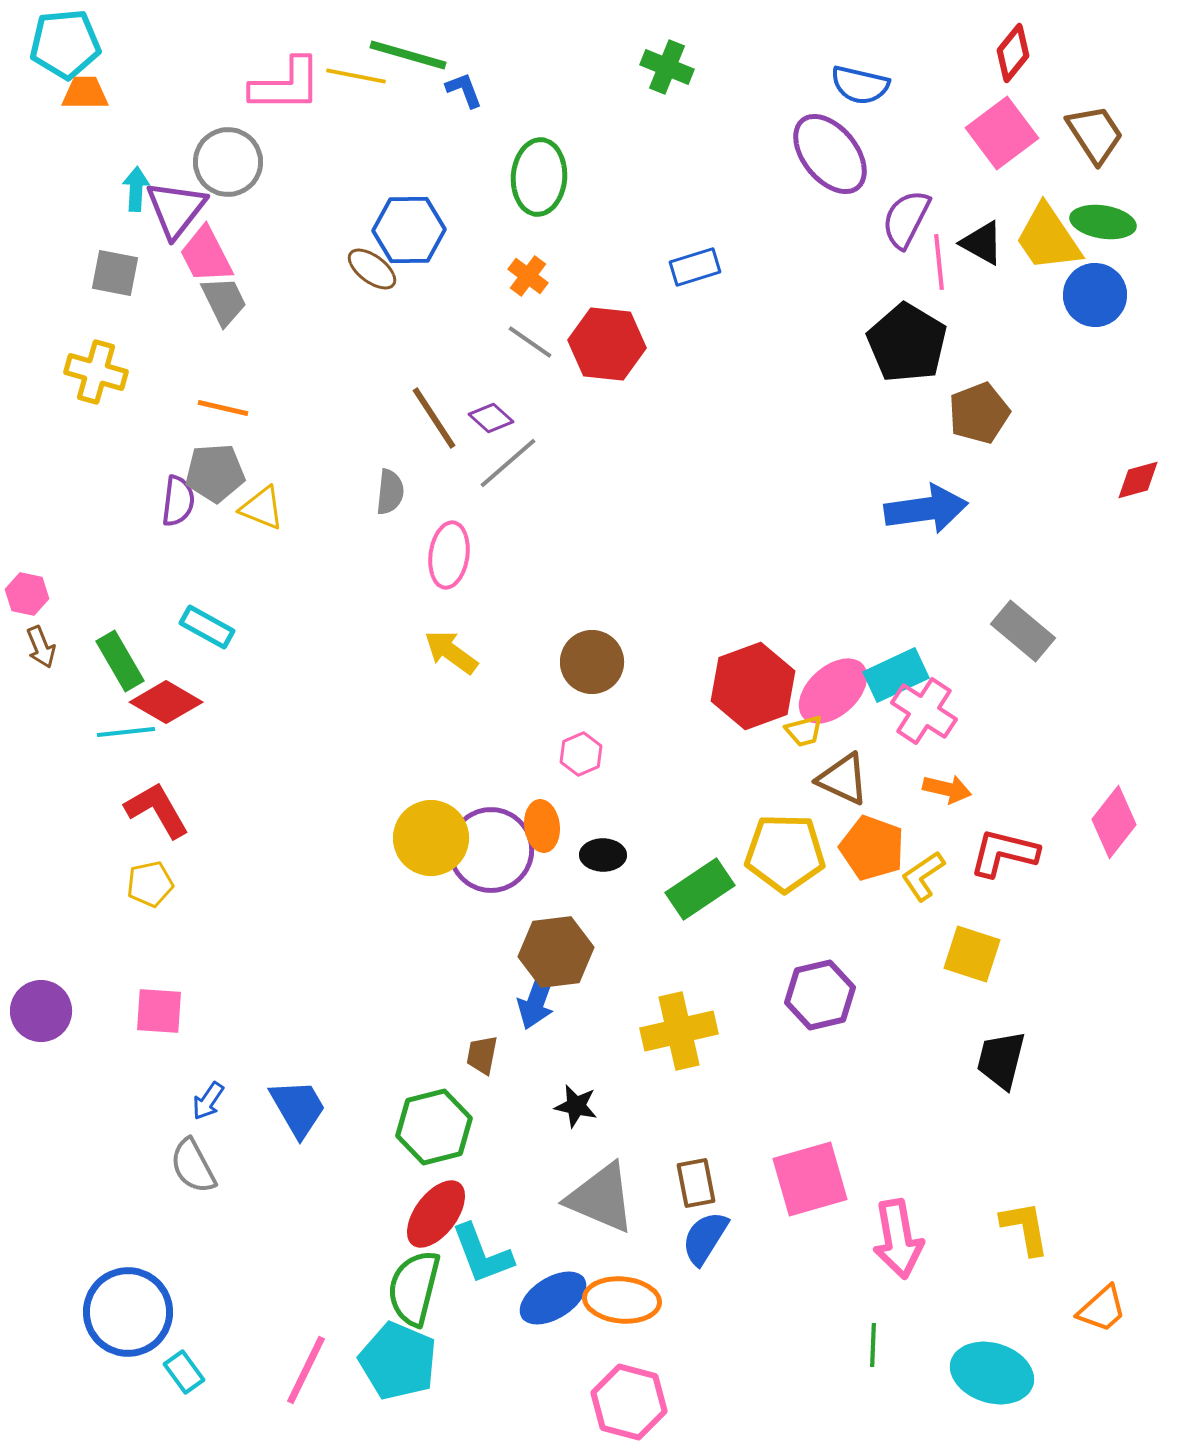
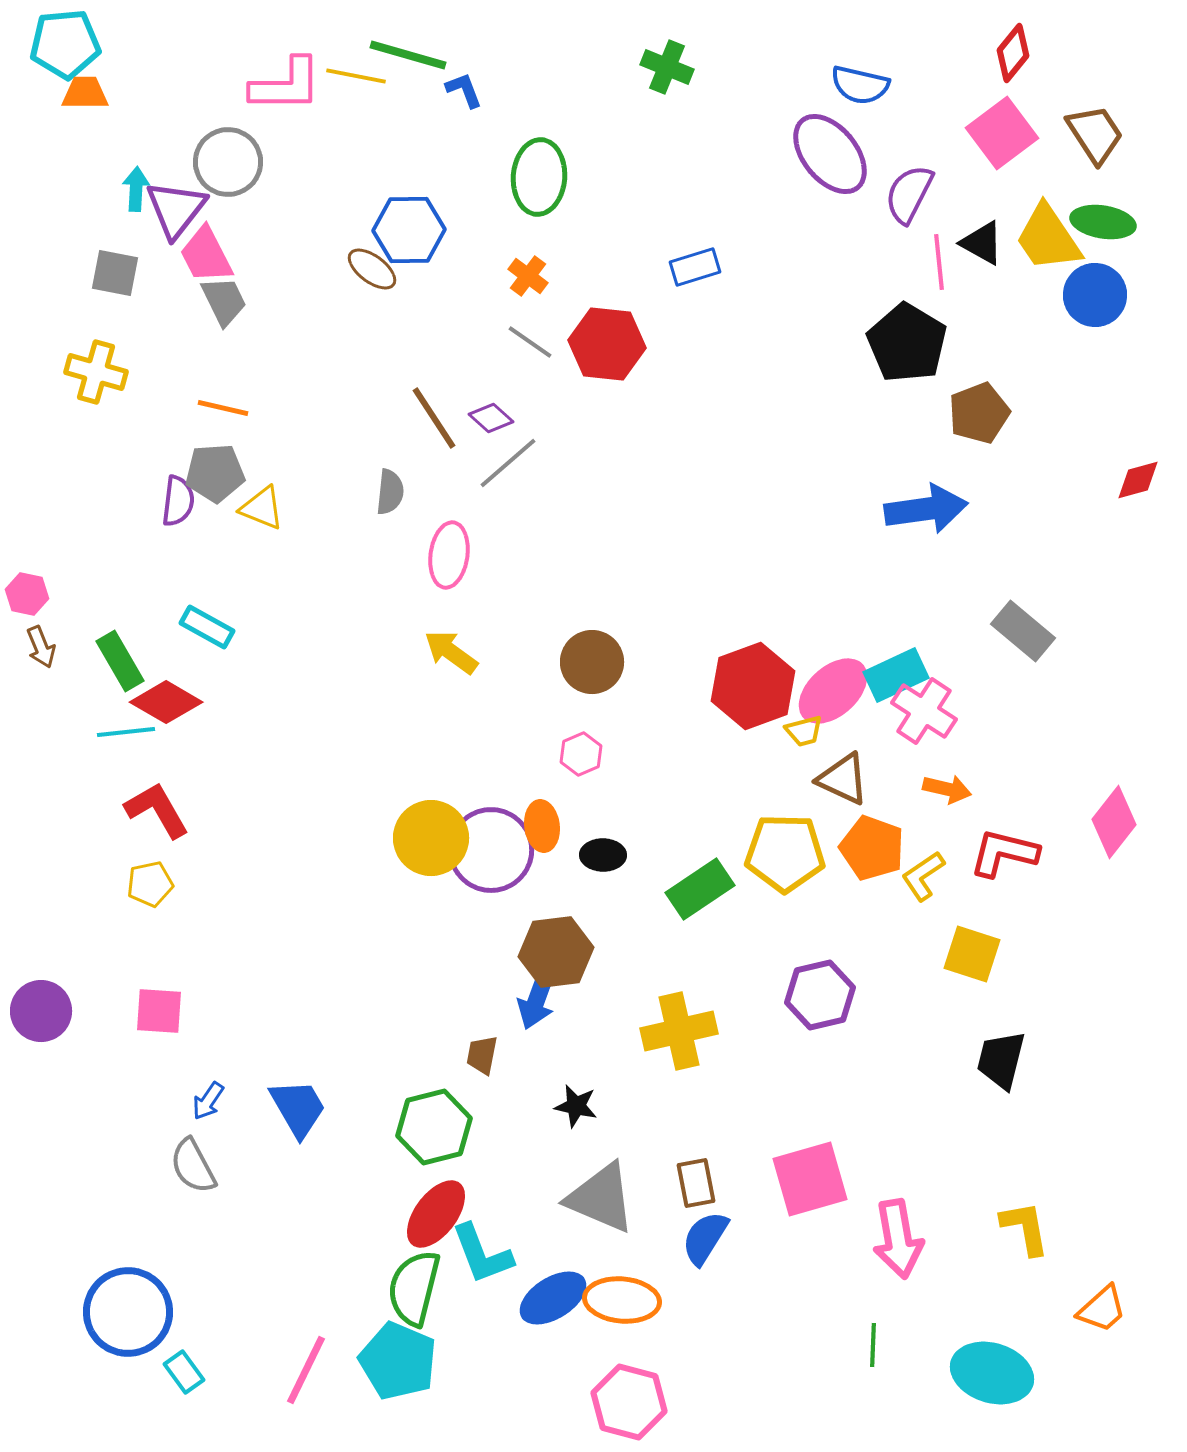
purple semicircle at (906, 219): moved 3 px right, 25 px up
